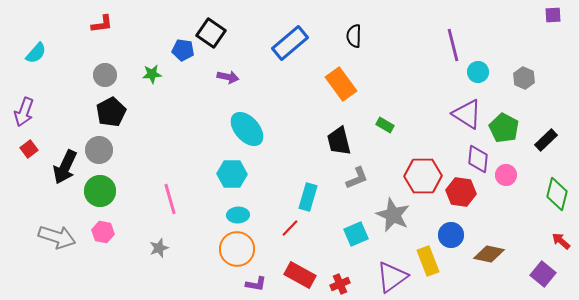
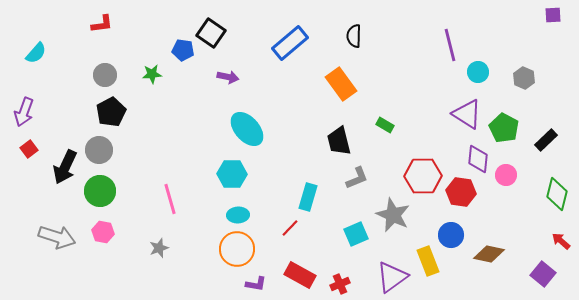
purple line at (453, 45): moved 3 px left
